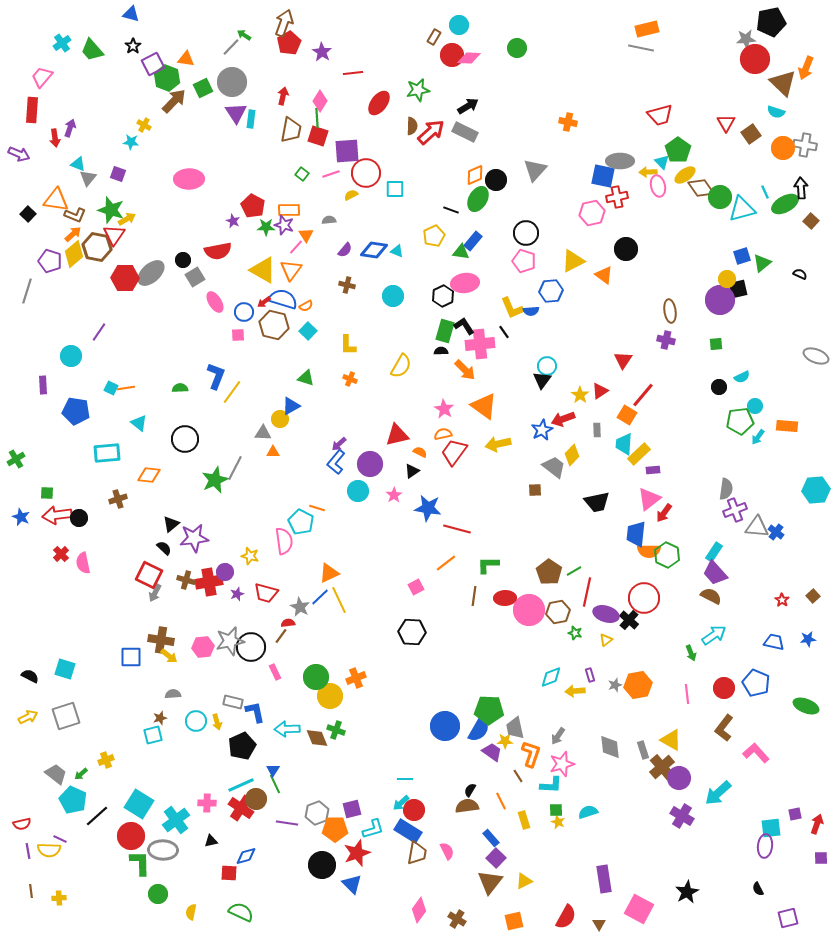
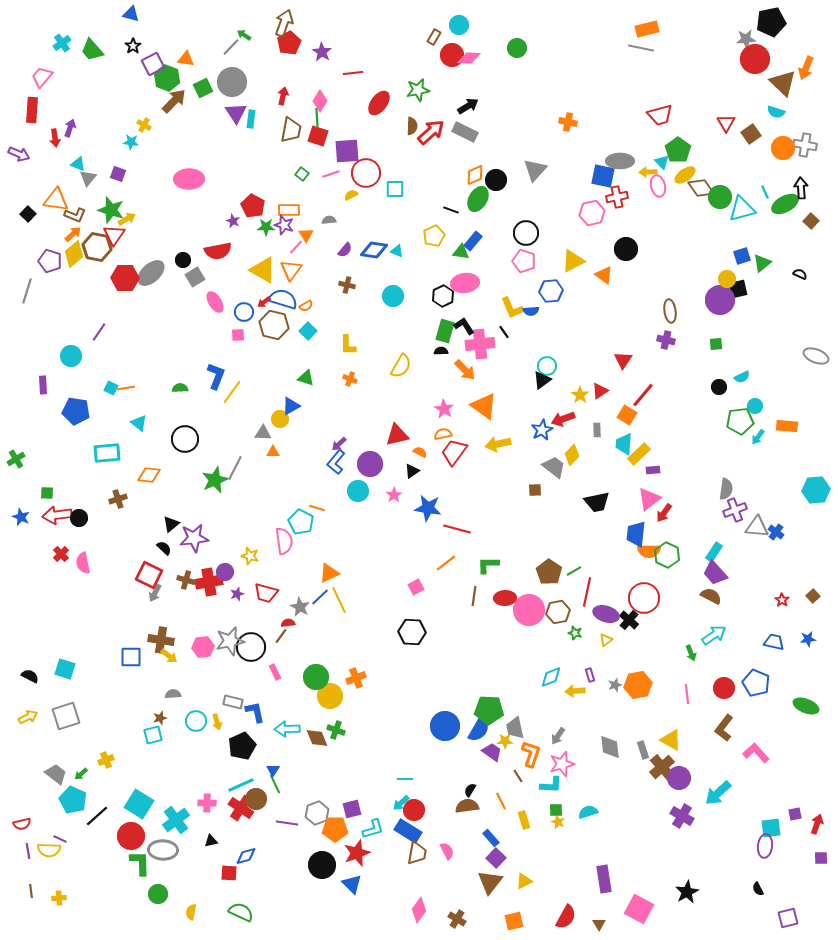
black triangle at (542, 380): rotated 18 degrees clockwise
